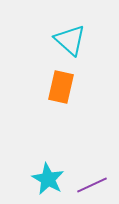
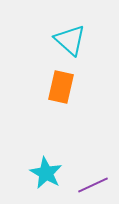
cyan star: moved 2 px left, 6 px up
purple line: moved 1 px right
